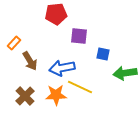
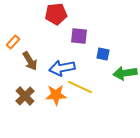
orange rectangle: moved 1 px left, 1 px up
